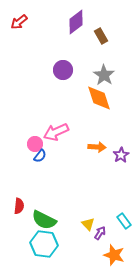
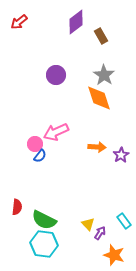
purple circle: moved 7 px left, 5 px down
red semicircle: moved 2 px left, 1 px down
